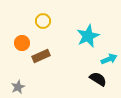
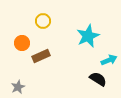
cyan arrow: moved 1 px down
